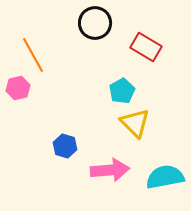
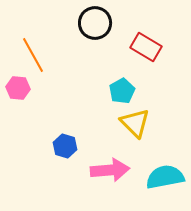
pink hexagon: rotated 20 degrees clockwise
